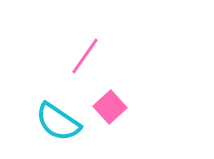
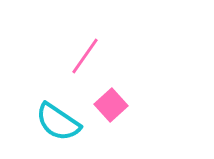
pink square: moved 1 px right, 2 px up
